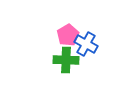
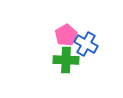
pink pentagon: moved 2 px left
